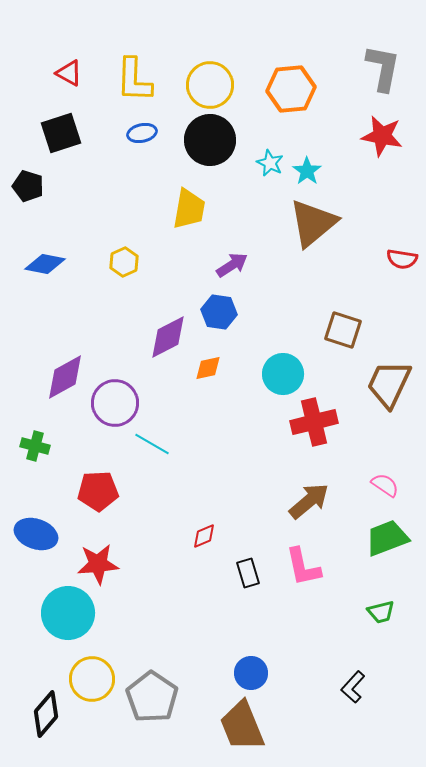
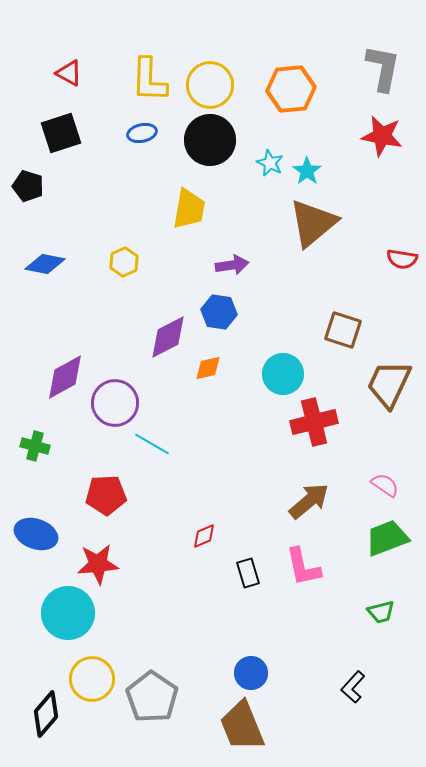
yellow L-shape at (134, 80): moved 15 px right
purple arrow at (232, 265): rotated 24 degrees clockwise
red pentagon at (98, 491): moved 8 px right, 4 px down
